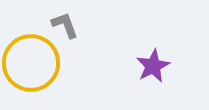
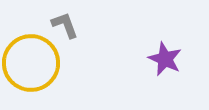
purple star: moved 12 px right, 7 px up; rotated 20 degrees counterclockwise
